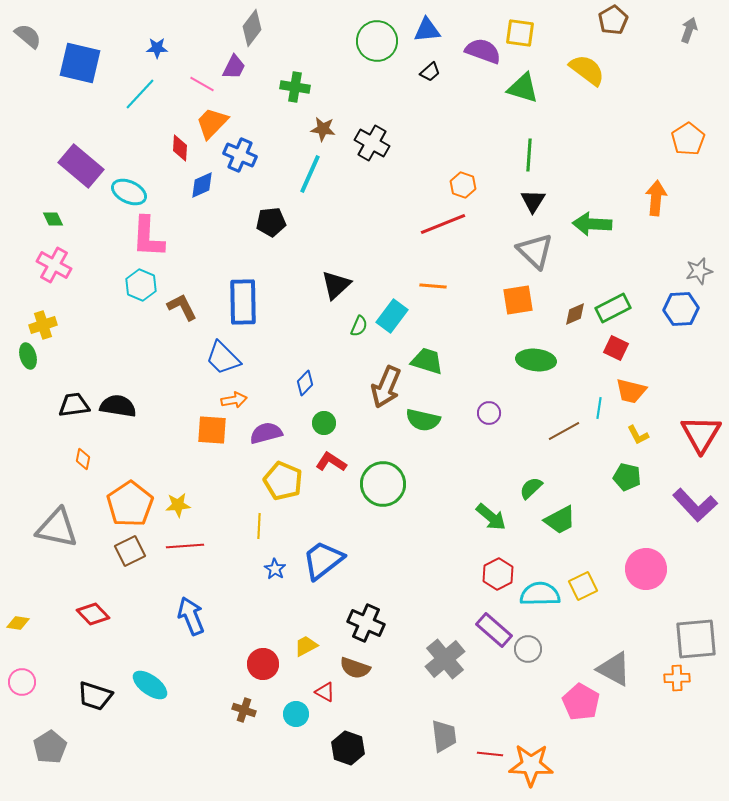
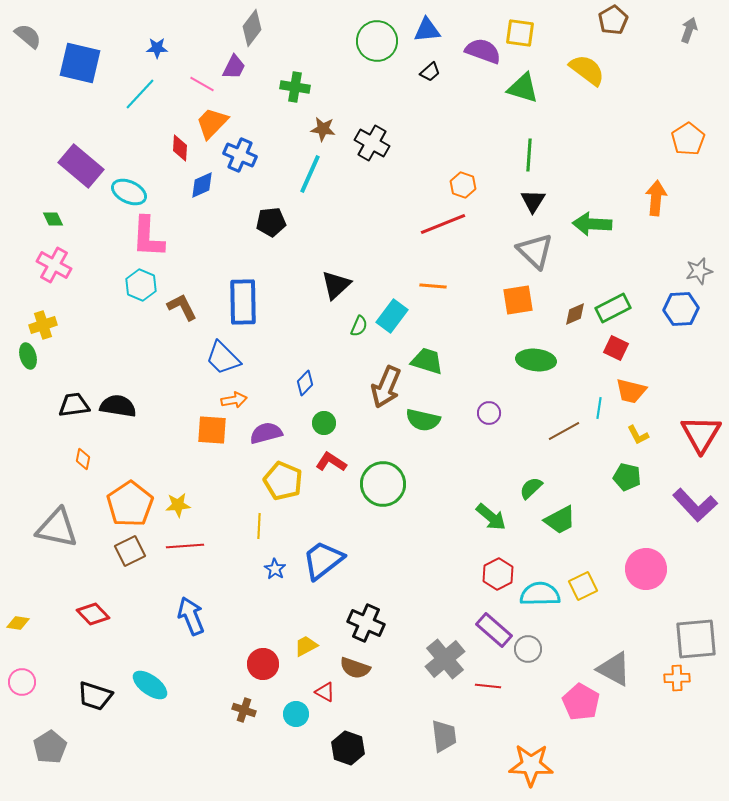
red line at (490, 754): moved 2 px left, 68 px up
